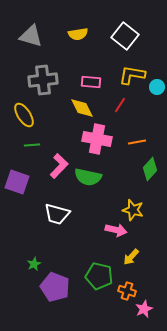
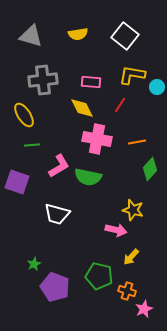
pink L-shape: rotated 15 degrees clockwise
